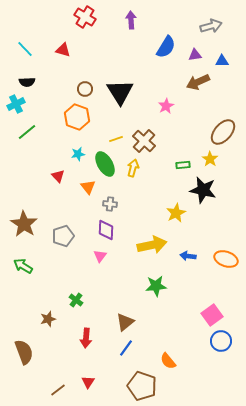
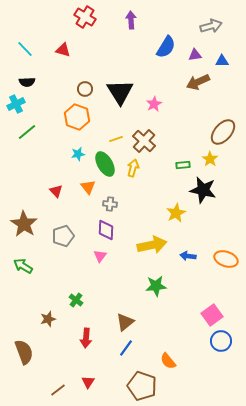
pink star at (166, 106): moved 12 px left, 2 px up
red triangle at (58, 176): moved 2 px left, 15 px down
